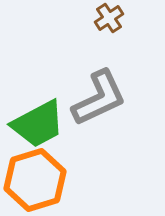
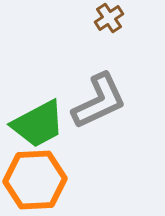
gray L-shape: moved 3 px down
orange hexagon: rotated 14 degrees clockwise
